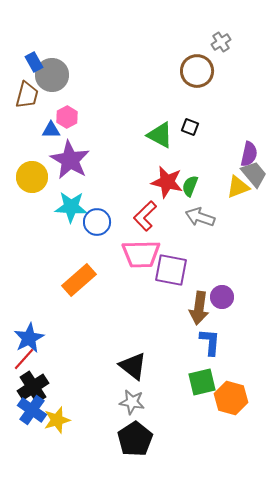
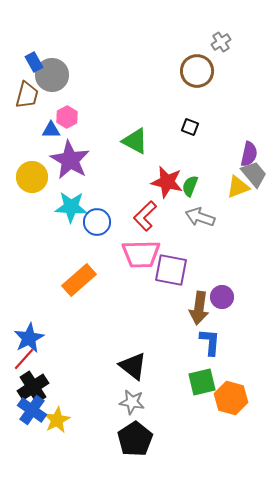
green triangle: moved 25 px left, 6 px down
yellow star: rotated 12 degrees counterclockwise
